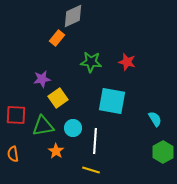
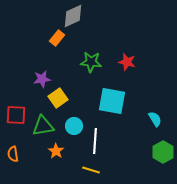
cyan circle: moved 1 px right, 2 px up
